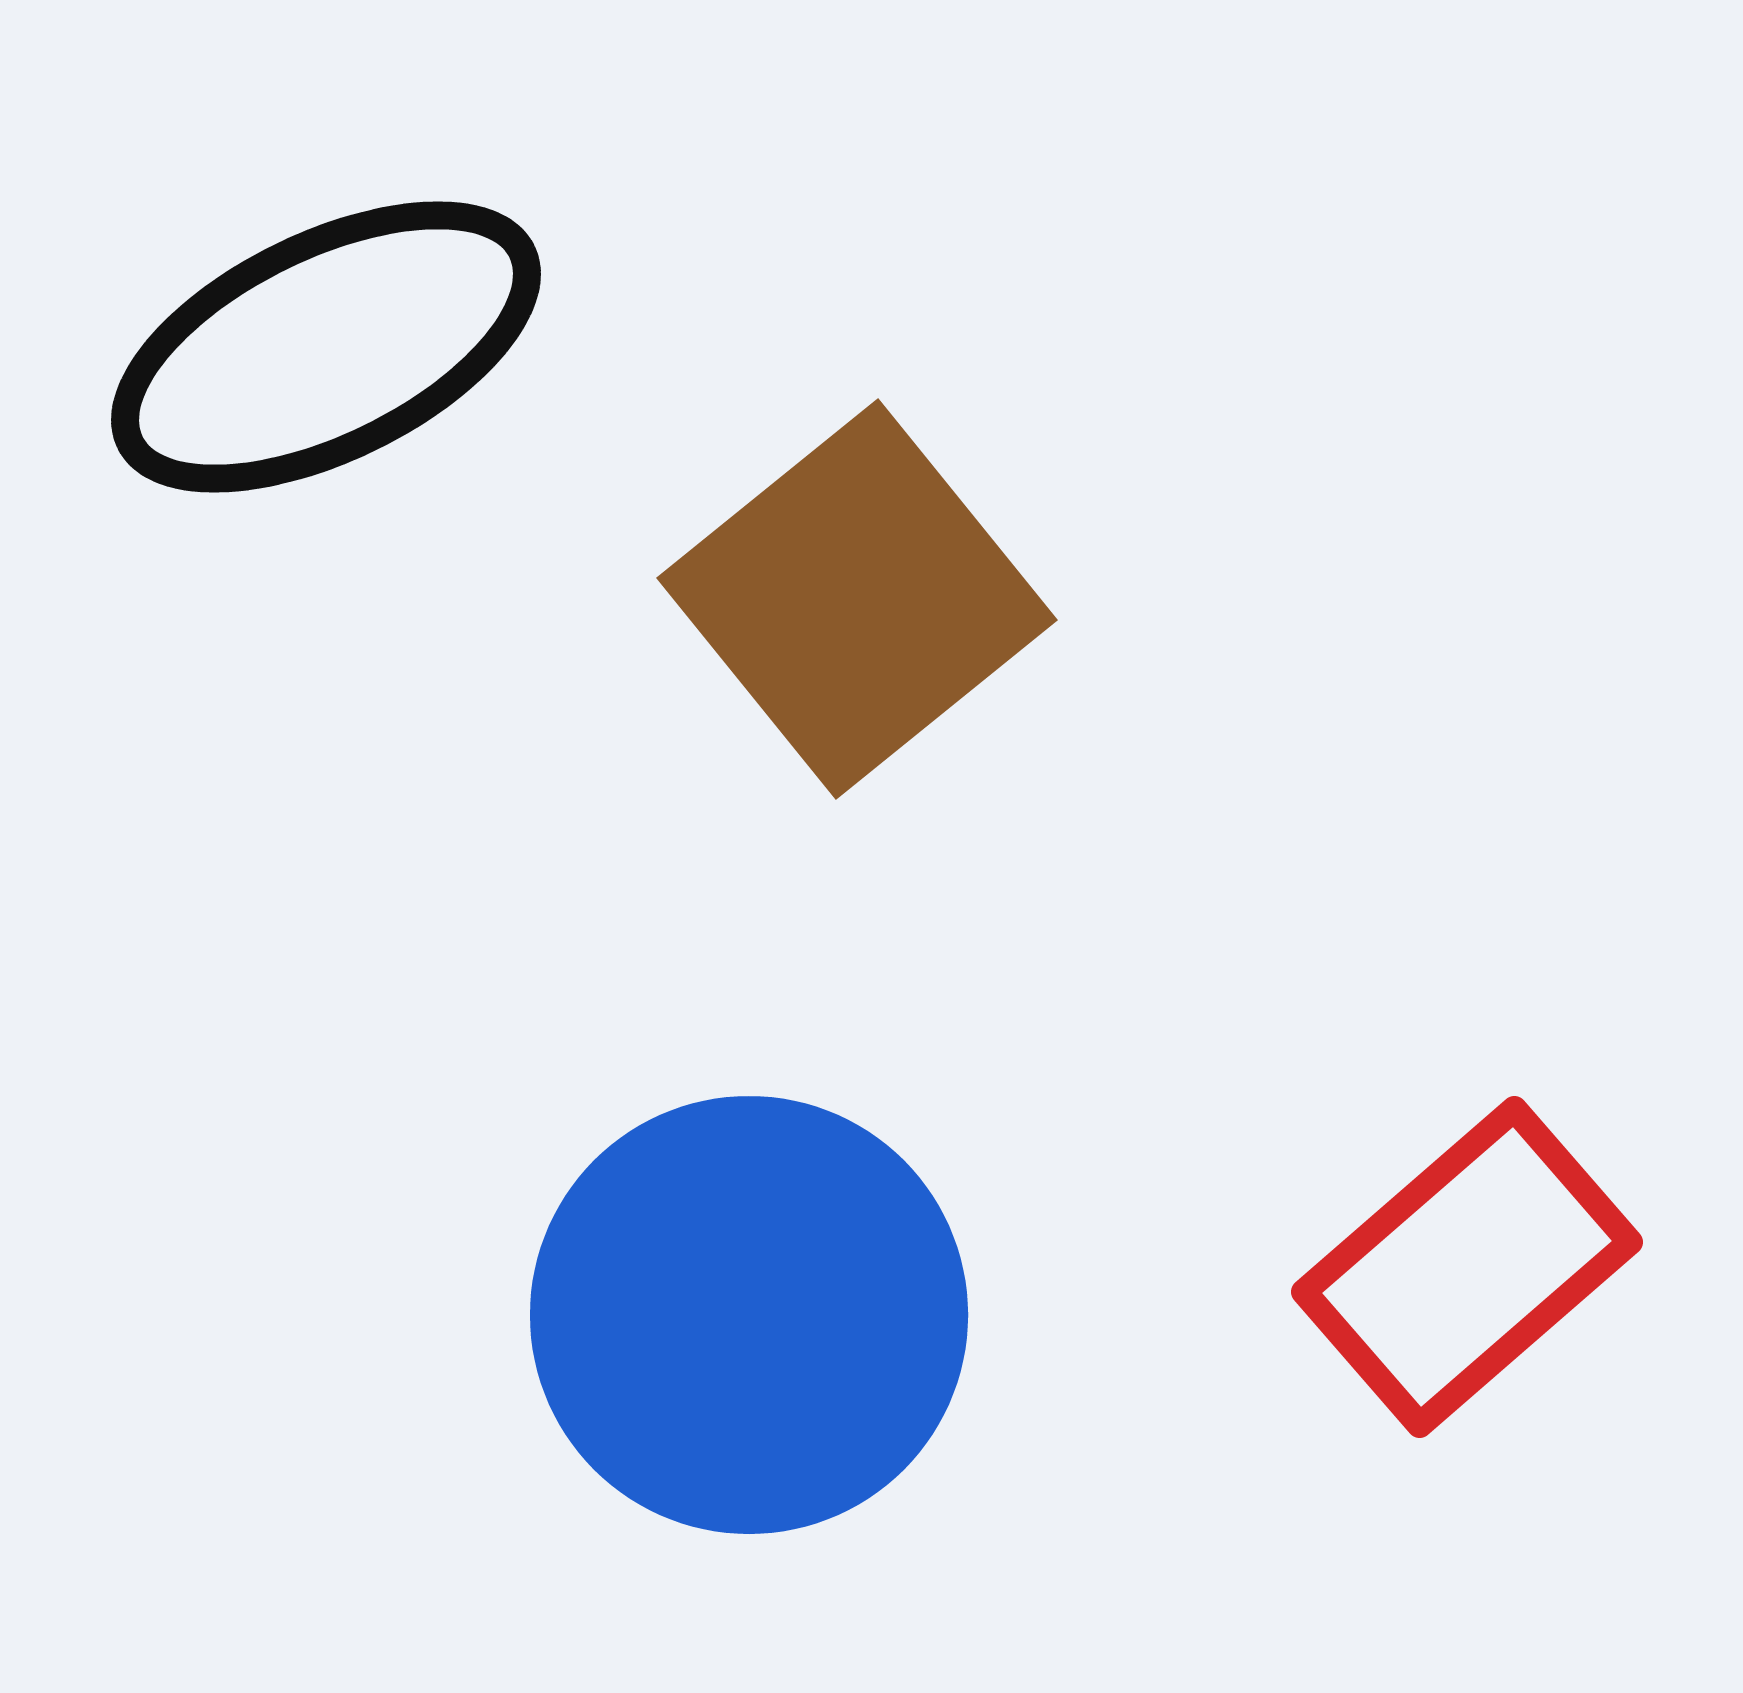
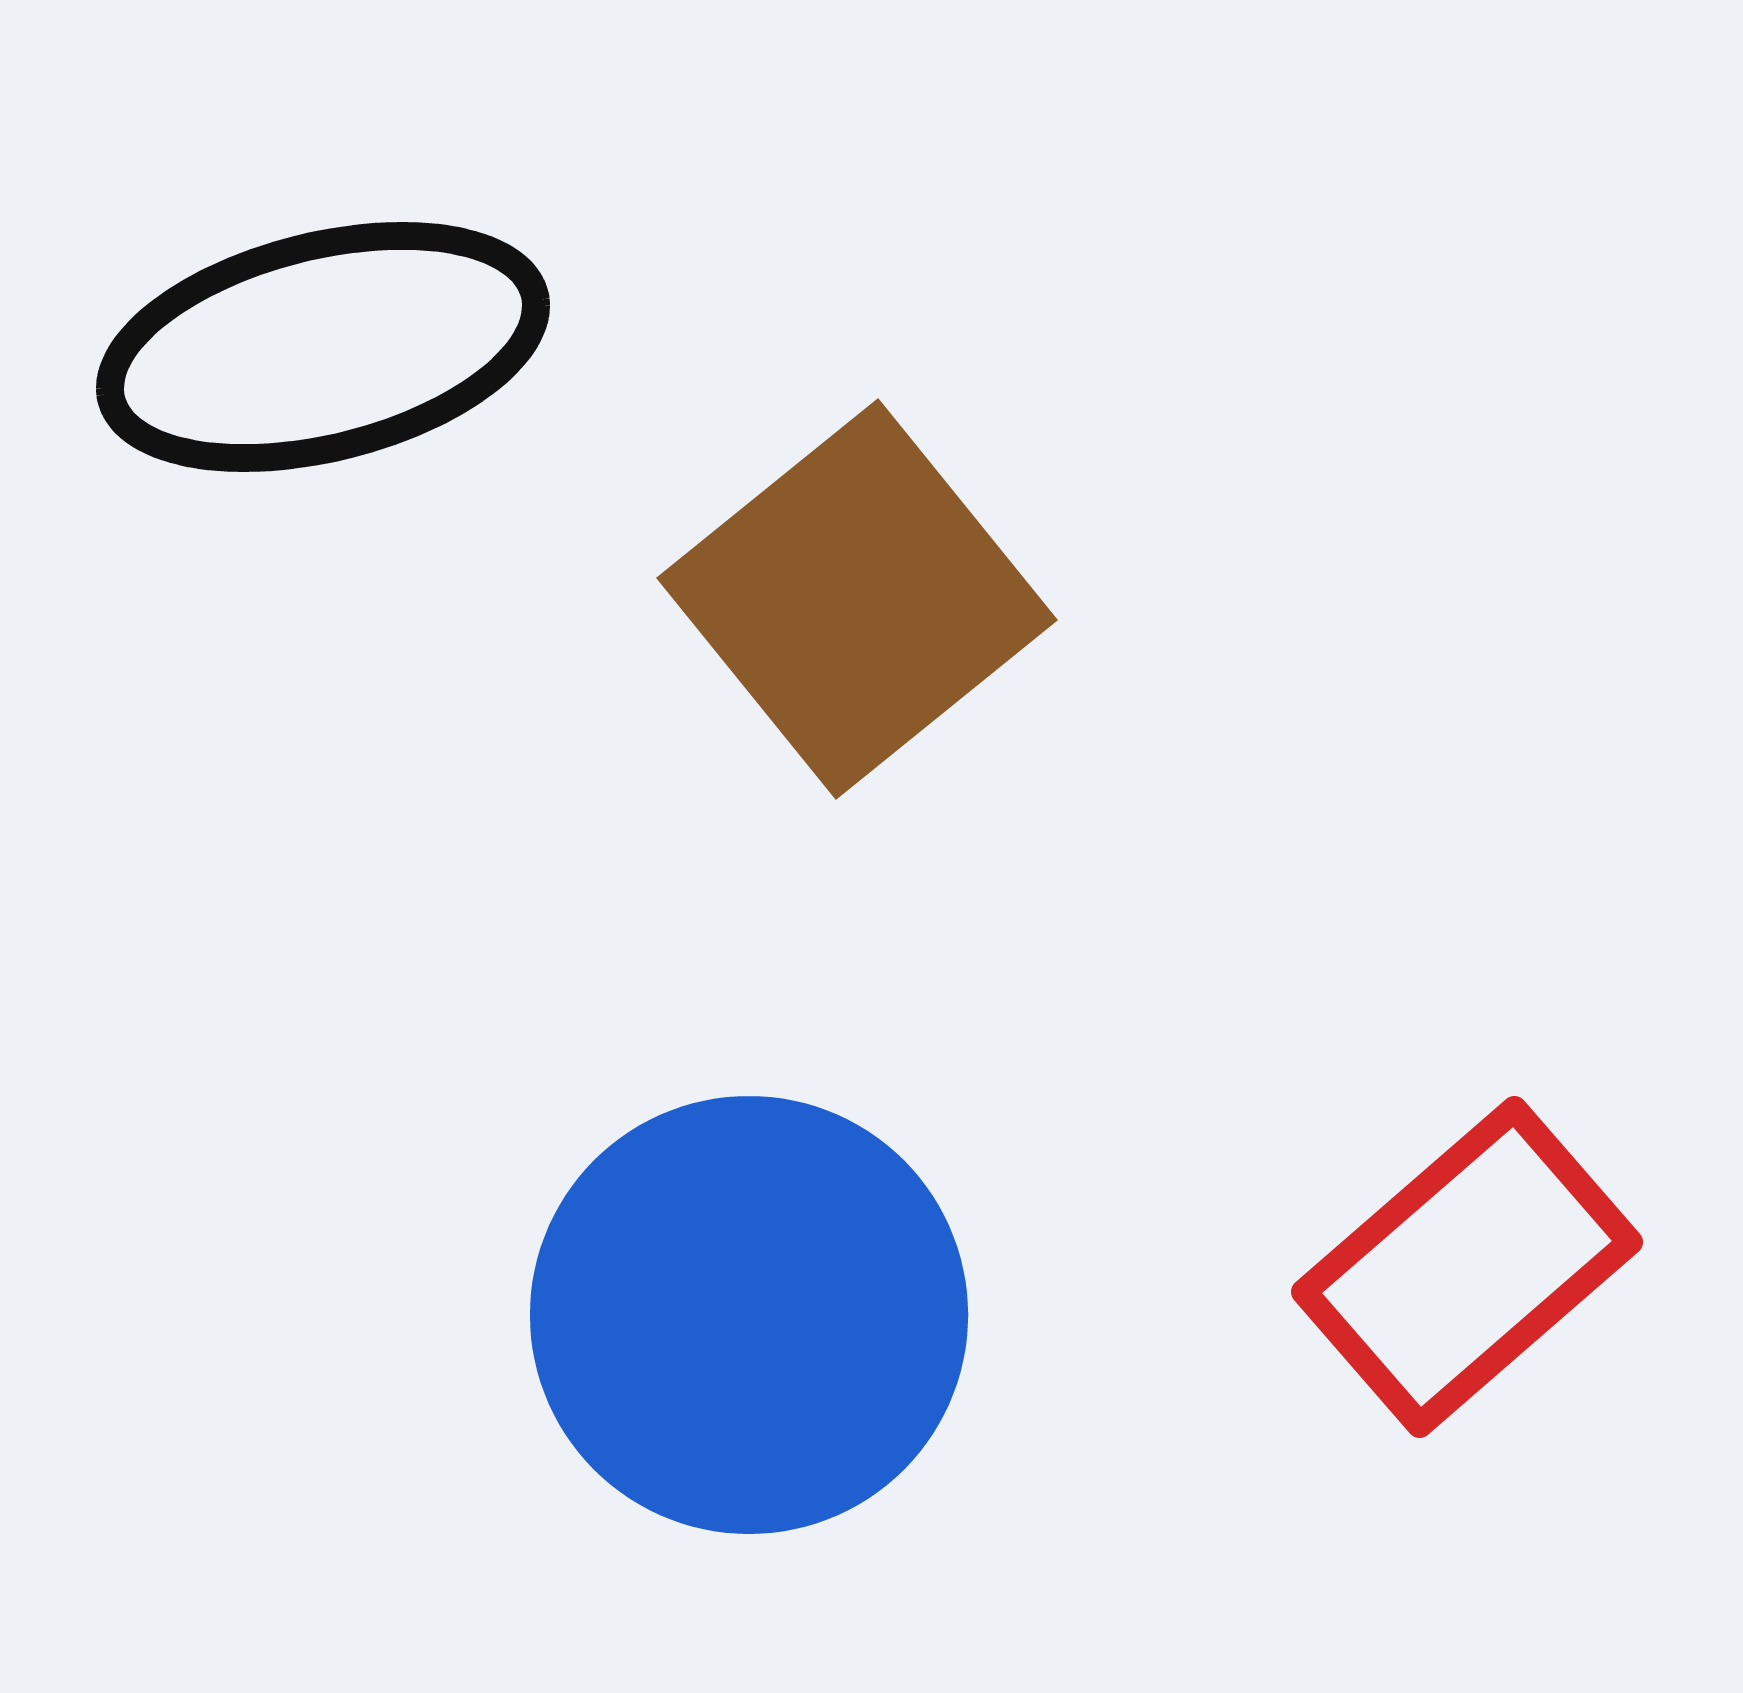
black ellipse: moved 3 px left; rotated 12 degrees clockwise
